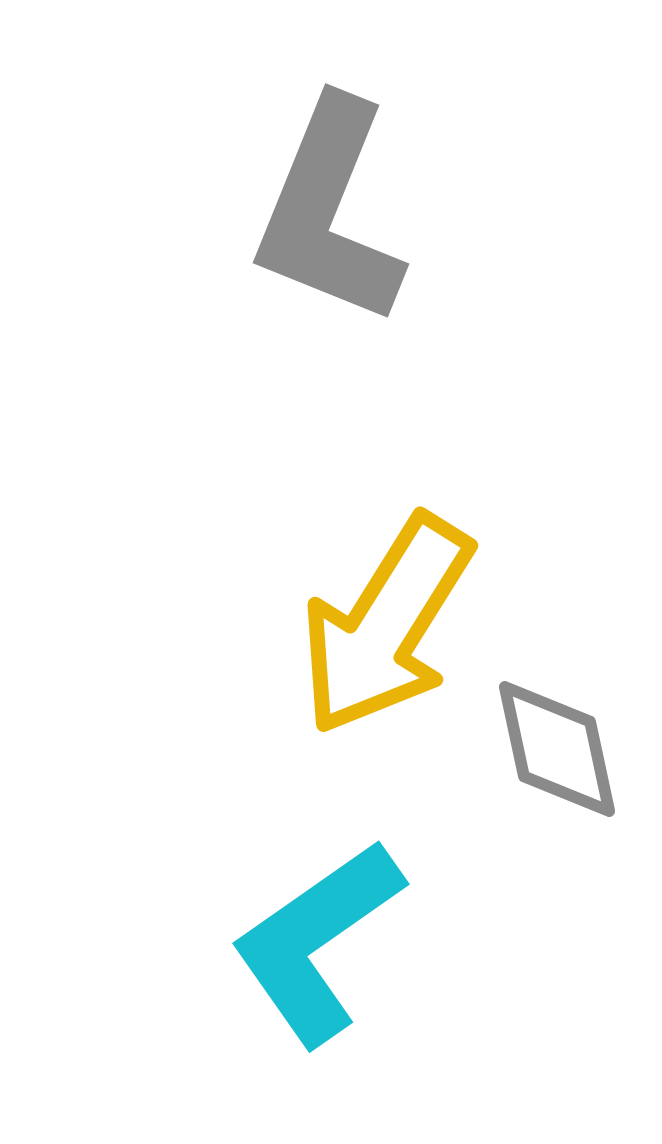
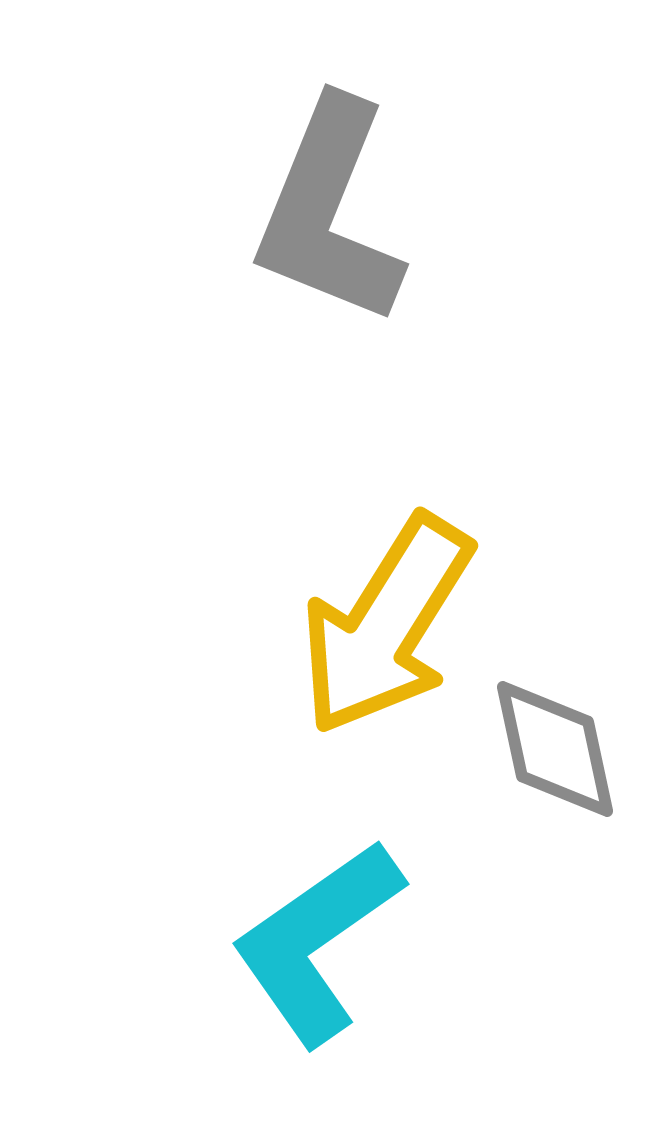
gray diamond: moved 2 px left
